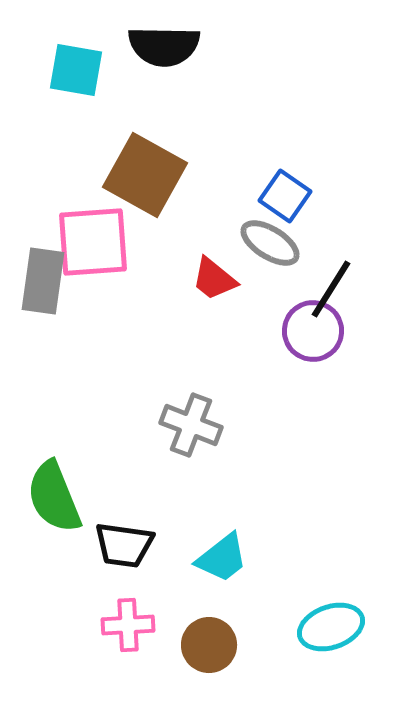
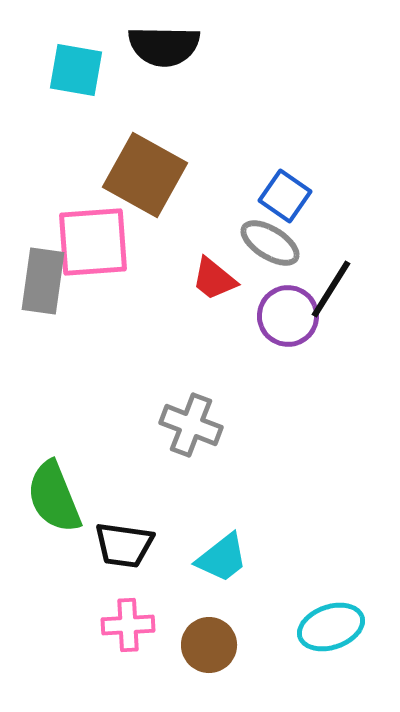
purple circle: moved 25 px left, 15 px up
